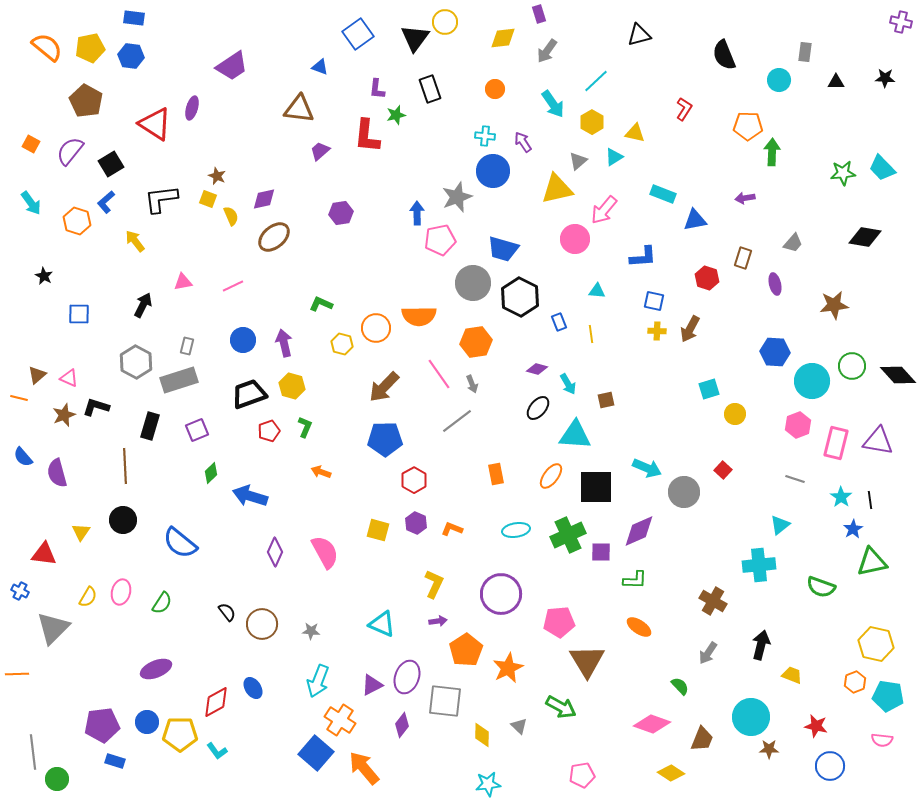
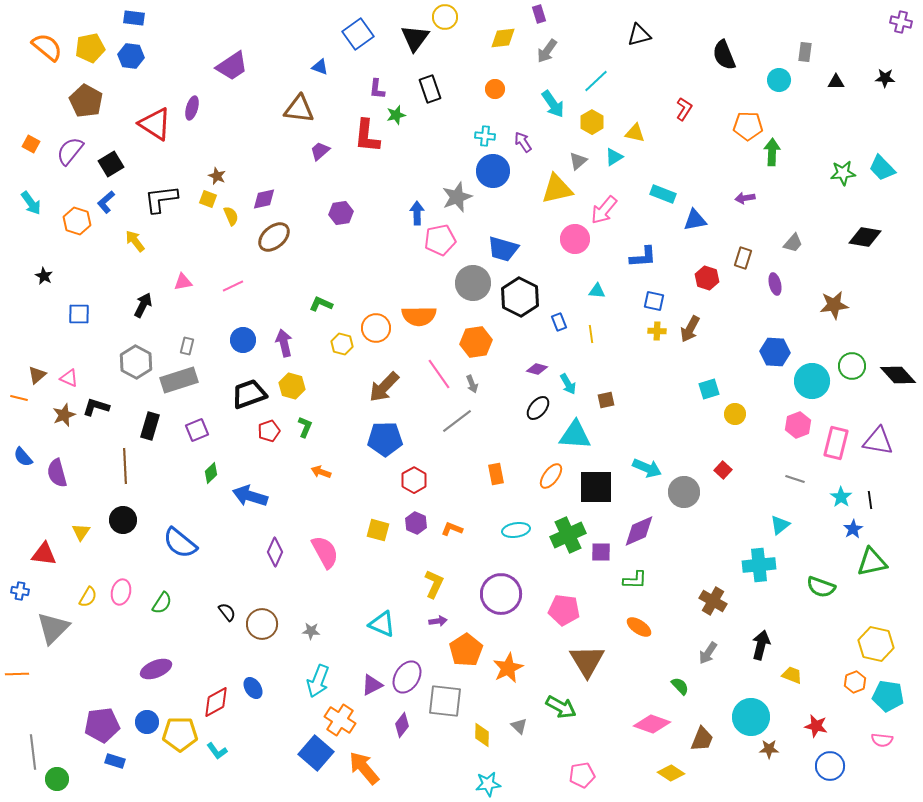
yellow circle at (445, 22): moved 5 px up
blue cross at (20, 591): rotated 18 degrees counterclockwise
pink pentagon at (559, 622): moved 5 px right, 12 px up; rotated 12 degrees clockwise
purple ellipse at (407, 677): rotated 12 degrees clockwise
